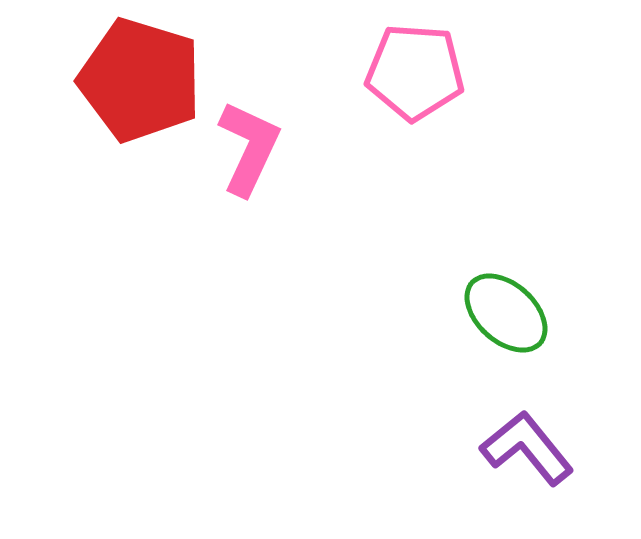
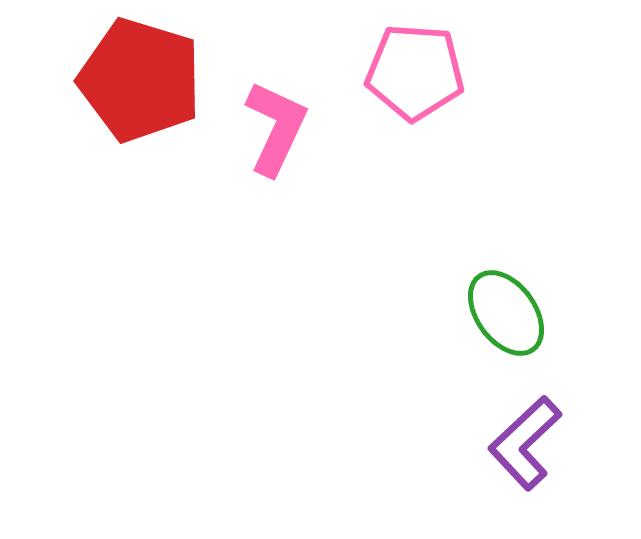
pink L-shape: moved 27 px right, 20 px up
green ellipse: rotated 12 degrees clockwise
purple L-shape: moved 2 px left, 5 px up; rotated 94 degrees counterclockwise
